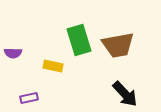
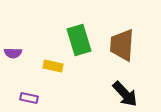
brown trapezoid: moved 4 px right; rotated 104 degrees clockwise
purple rectangle: rotated 24 degrees clockwise
